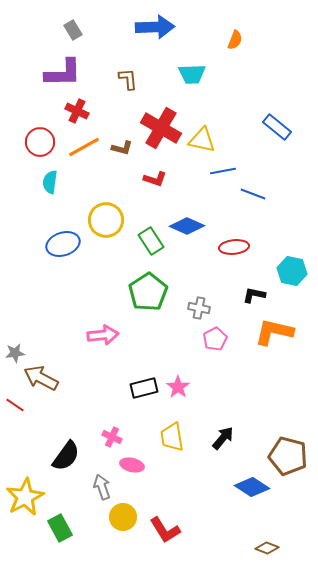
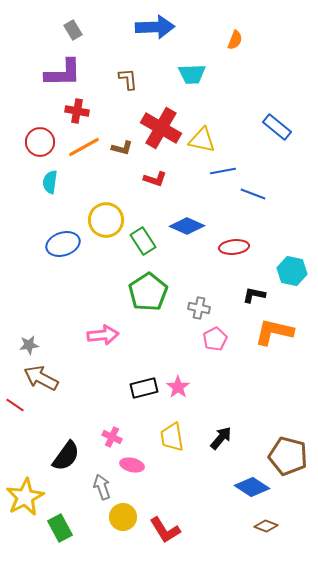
red cross at (77, 111): rotated 15 degrees counterclockwise
green rectangle at (151, 241): moved 8 px left
gray star at (15, 353): moved 14 px right, 8 px up
black arrow at (223, 438): moved 2 px left
brown diamond at (267, 548): moved 1 px left, 22 px up
